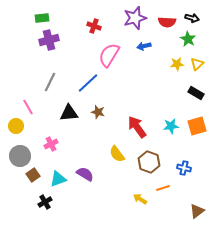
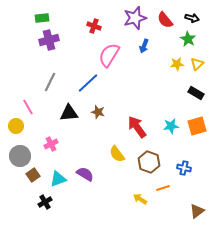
red semicircle: moved 2 px left, 2 px up; rotated 48 degrees clockwise
blue arrow: rotated 56 degrees counterclockwise
